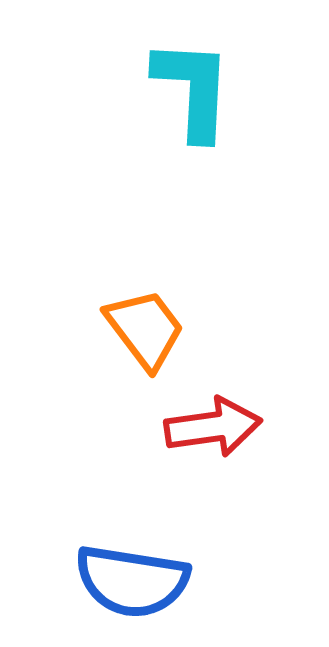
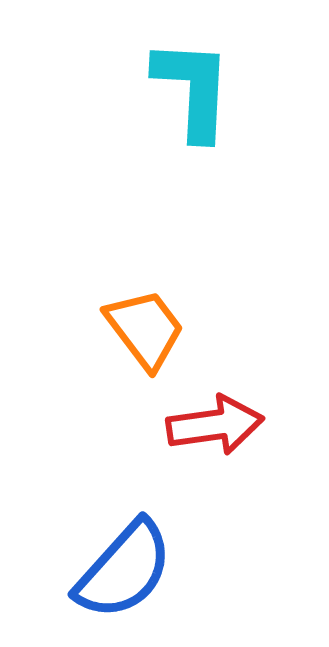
red arrow: moved 2 px right, 2 px up
blue semicircle: moved 8 px left, 11 px up; rotated 57 degrees counterclockwise
